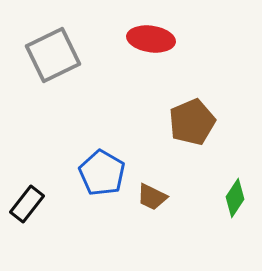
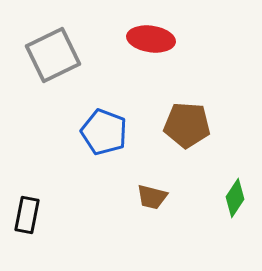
brown pentagon: moved 5 px left, 3 px down; rotated 27 degrees clockwise
blue pentagon: moved 2 px right, 41 px up; rotated 9 degrees counterclockwise
brown trapezoid: rotated 12 degrees counterclockwise
black rectangle: moved 11 px down; rotated 27 degrees counterclockwise
